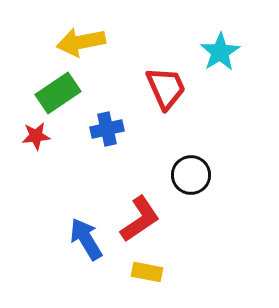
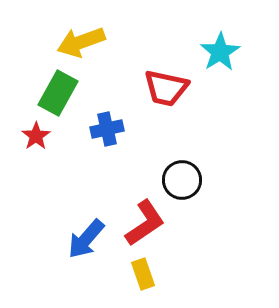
yellow arrow: rotated 9 degrees counterclockwise
red trapezoid: rotated 126 degrees clockwise
green rectangle: rotated 27 degrees counterclockwise
red star: rotated 28 degrees counterclockwise
black circle: moved 9 px left, 5 px down
red L-shape: moved 5 px right, 4 px down
blue arrow: rotated 108 degrees counterclockwise
yellow rectangle: moved 4 px left, 2 px down; rotated 60 degrees clockwise
